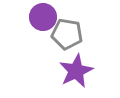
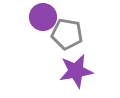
purple star: rotated 16 degrees clockwise
